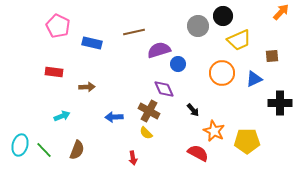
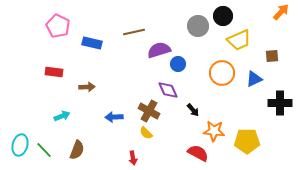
purple diamond: moved 4 px right, 1 px down
orange star: rotated 20 degrees counterclockwise
